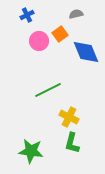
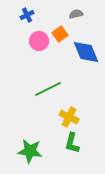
green line: moved 1 px up
green star: moved 1 px left
